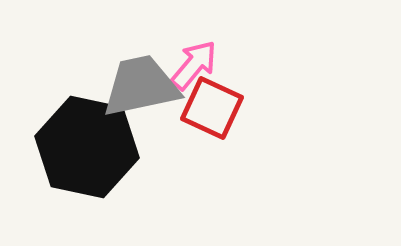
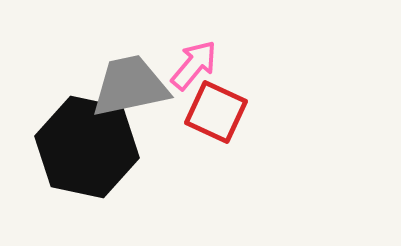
gray trapezoid: moved 11 px left
red square: moved 4 px right, 4 px down
